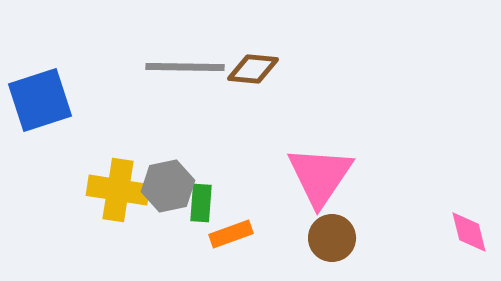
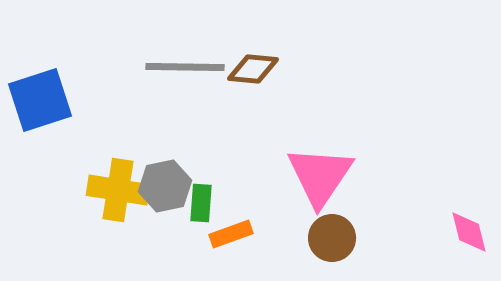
gray hexagon: moved 3 px left
